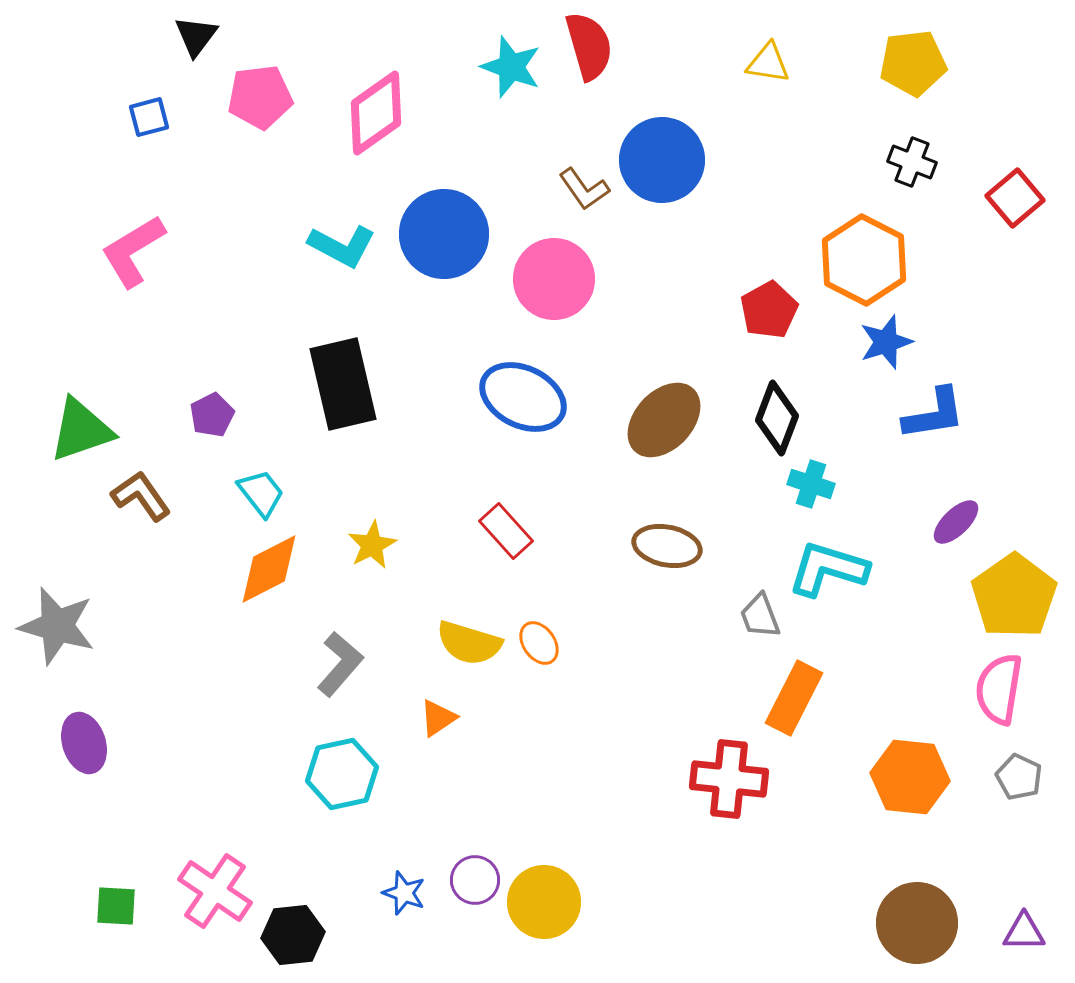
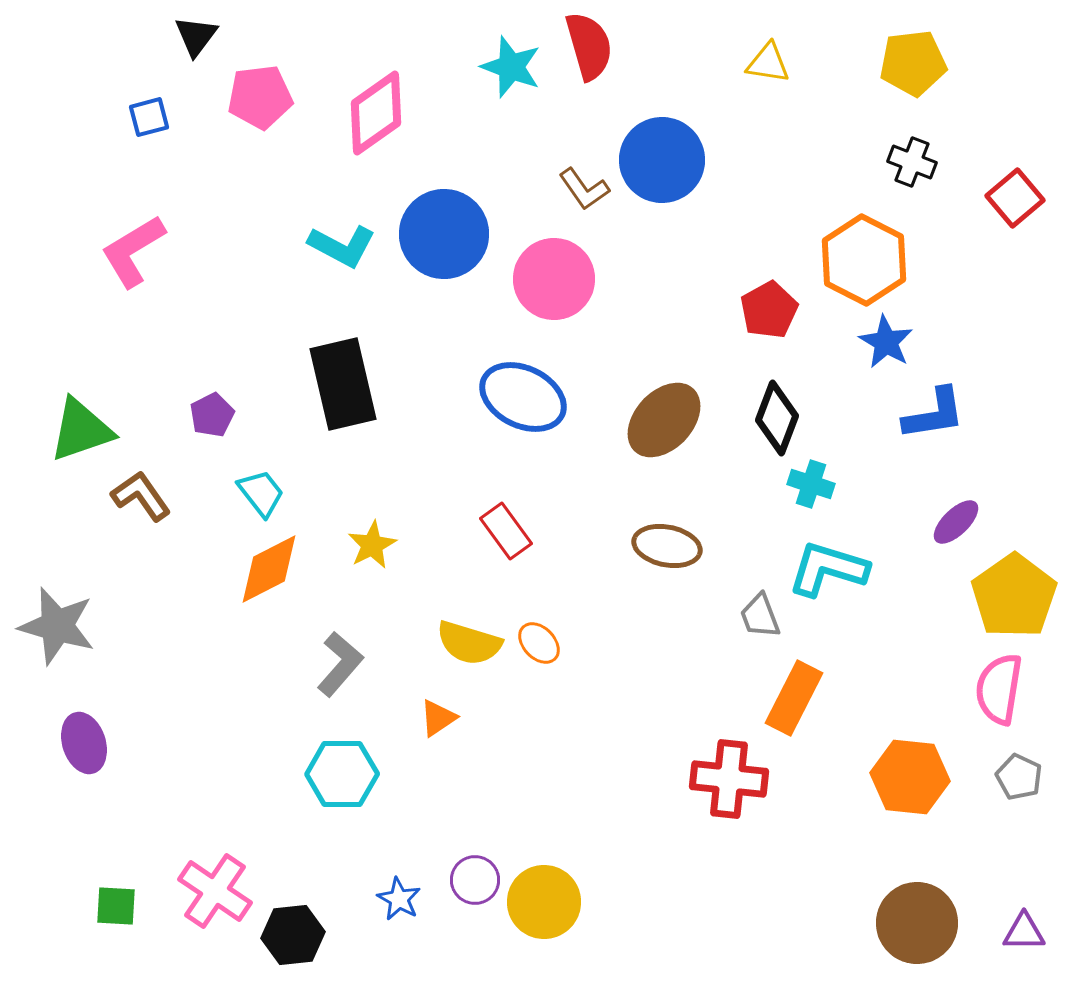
blue star at (886, 342): rotated 24 degrees counterclockwise
red rectangle at (506, 531): rotated 6 degrees clockwise
orange ellipse at (539, 643): rotated 9 degrees counterclockwise
cyan hexagon at (342, 774): rotated 12 degrees clockwise
blue star at (404, 893): moved 5 px left, 6 px down; rotated 9 degrees clockwise
